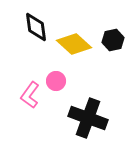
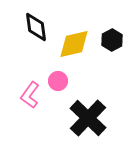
black hexagon: moved 1 px left; rotated 15 degrees counterclockwise
yellow diamond: rotated 56 degrees counterclockwise
pink circle: moved 2 px right
black cross: rotated 24 degrees clockwise
